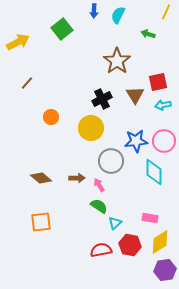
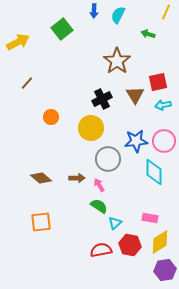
gray circle: moved 3 px left, 2 px up
